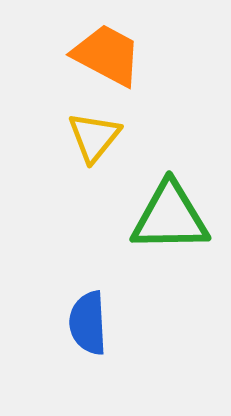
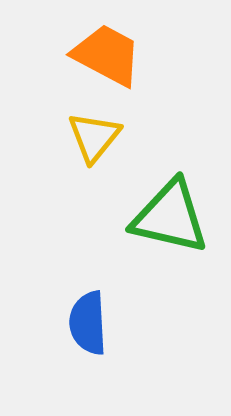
green triangle: rotated 14 degrees clockwise
